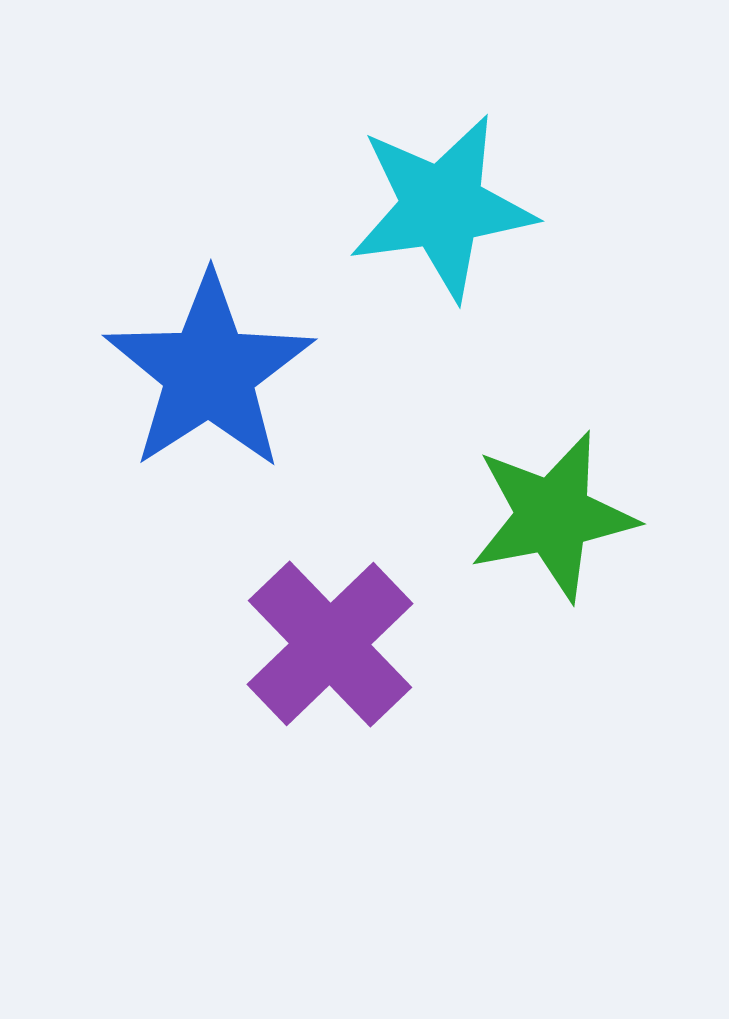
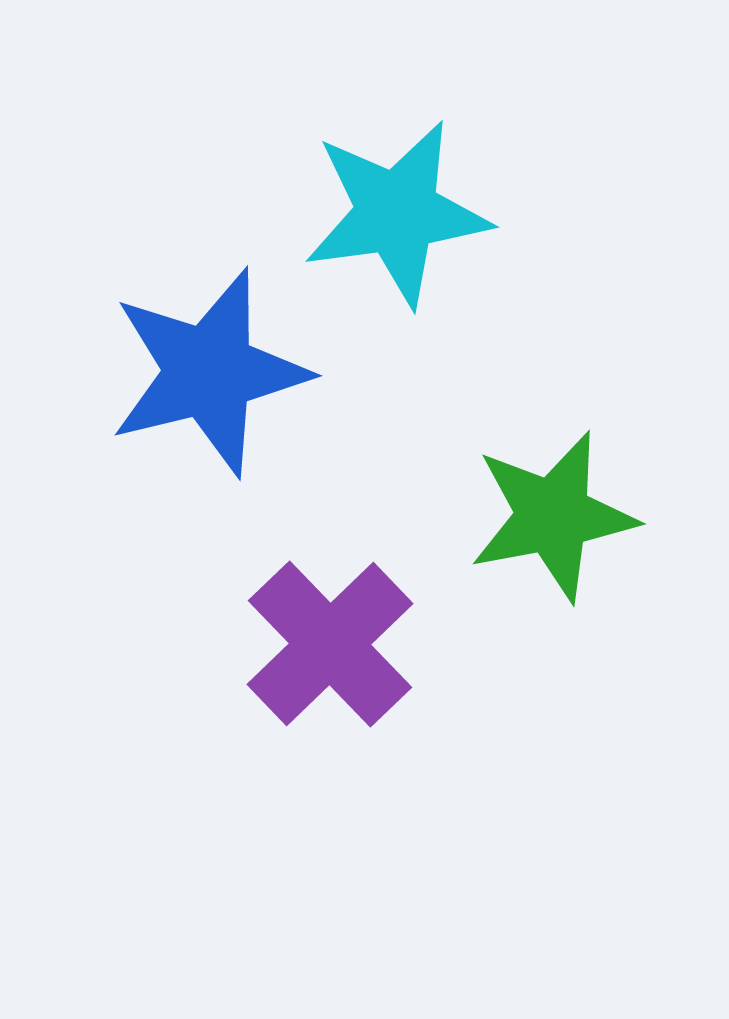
cyan star: moved 45 px left, 6 px down
blue star: rotated 19 degrees clockwise
